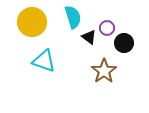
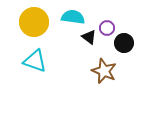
cyan semicircle: rotated 65 degrees counterclockwise
yellow circle: moved 2 px right
cyan triangle: moved 9 px left
brown star: rotated 15 degrees counterclockwise
